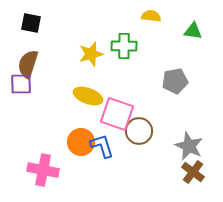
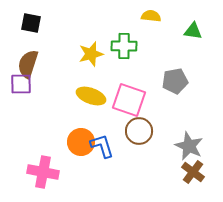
yellow ellipse: moved 3 px right
pink square: moved 12 px right, 14 px up
pink cross: moved 2 px down
